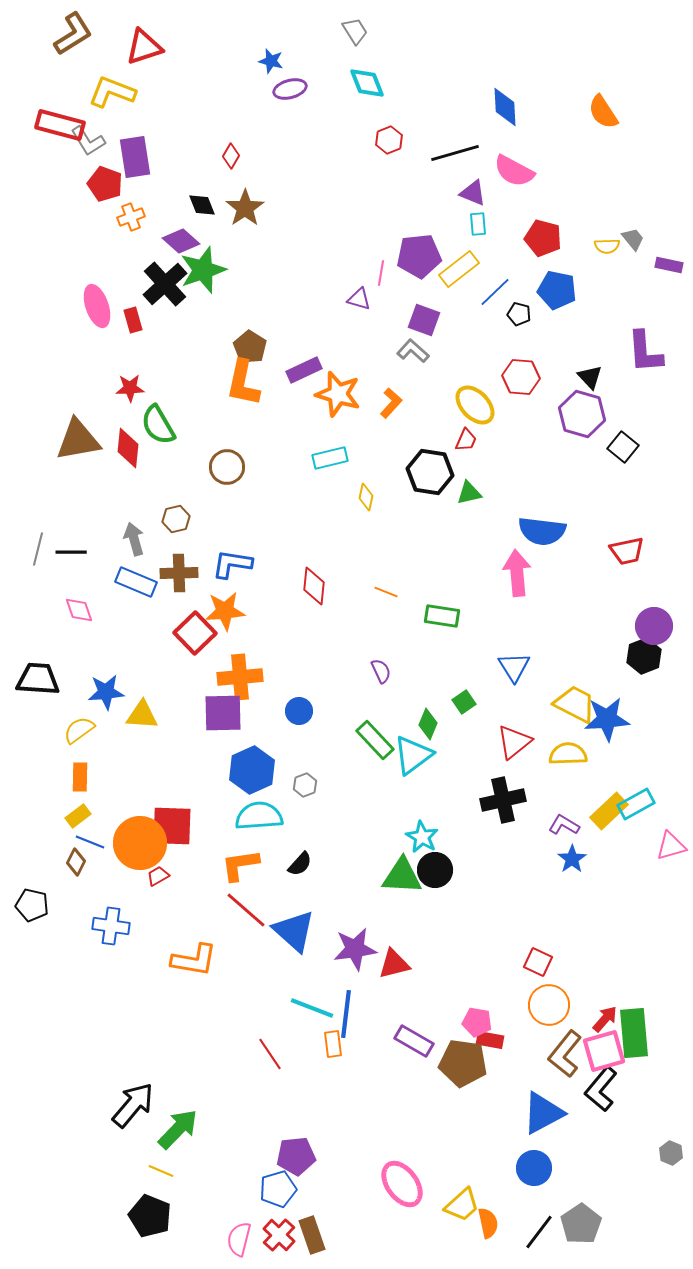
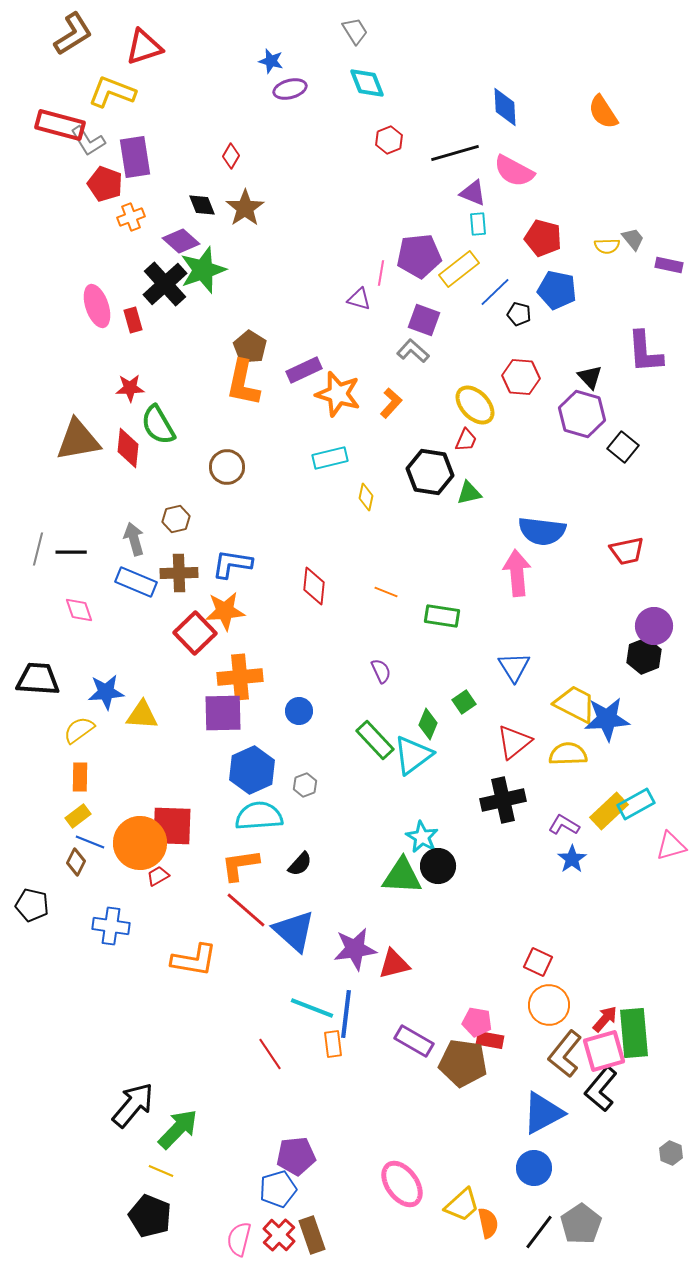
black circle at (435, 870): moved 3 px right, 4 px up
